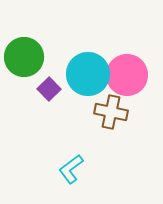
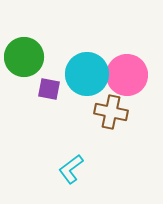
cyan circle: moved 1 px left
purple square: rotated 35 degrees counterclockwise
